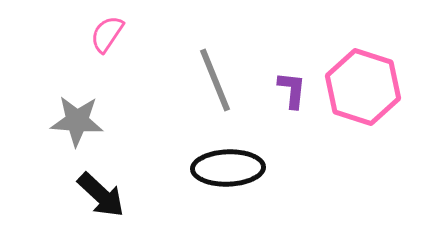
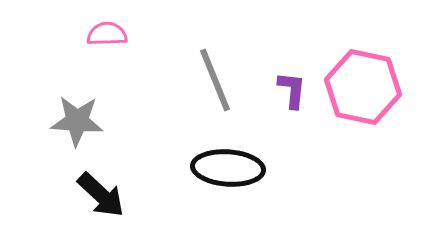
pink semicircle: rotated 54 degrees clockwise
pink hexagon: rotated 6 degrees counterclockwise
black ellipse: rotated 6 degrees clockwise
